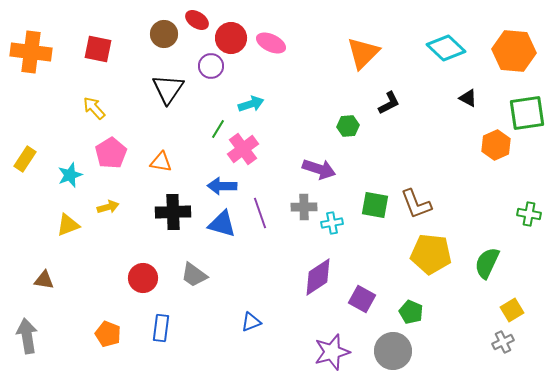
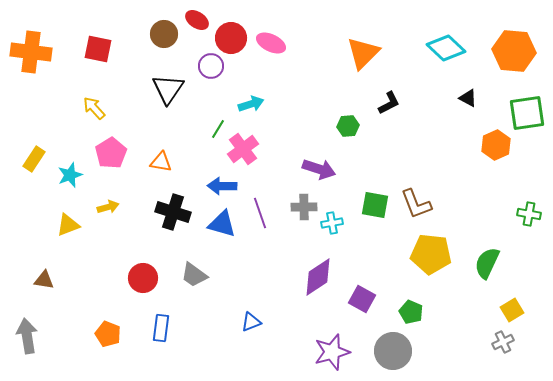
yellow rectangle at (25, 159): moved 9 px right
black cross at (173, 212): rotated 20 degrees clockwise
